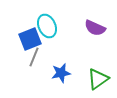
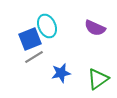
gray line: rotated 36 degrees clockwise
